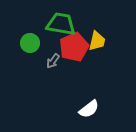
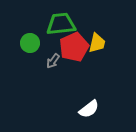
green trapezoid: rotated 16 degrees counterclockwise
yellow trapezoid: moved 2 px down
